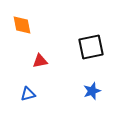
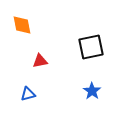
blue star: rotated 18 degrees counterclockwise
